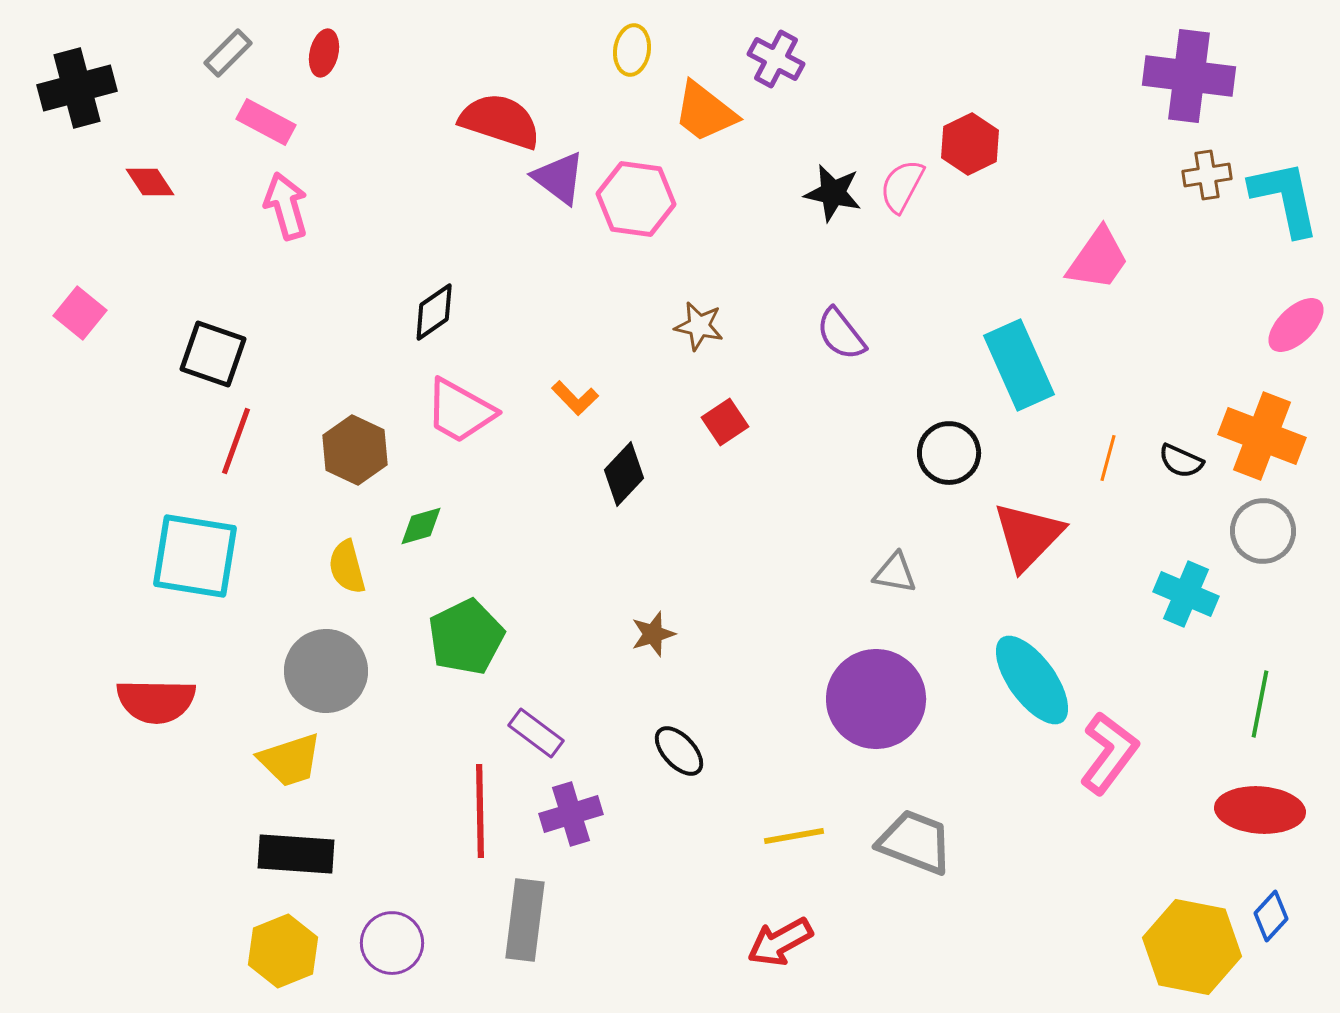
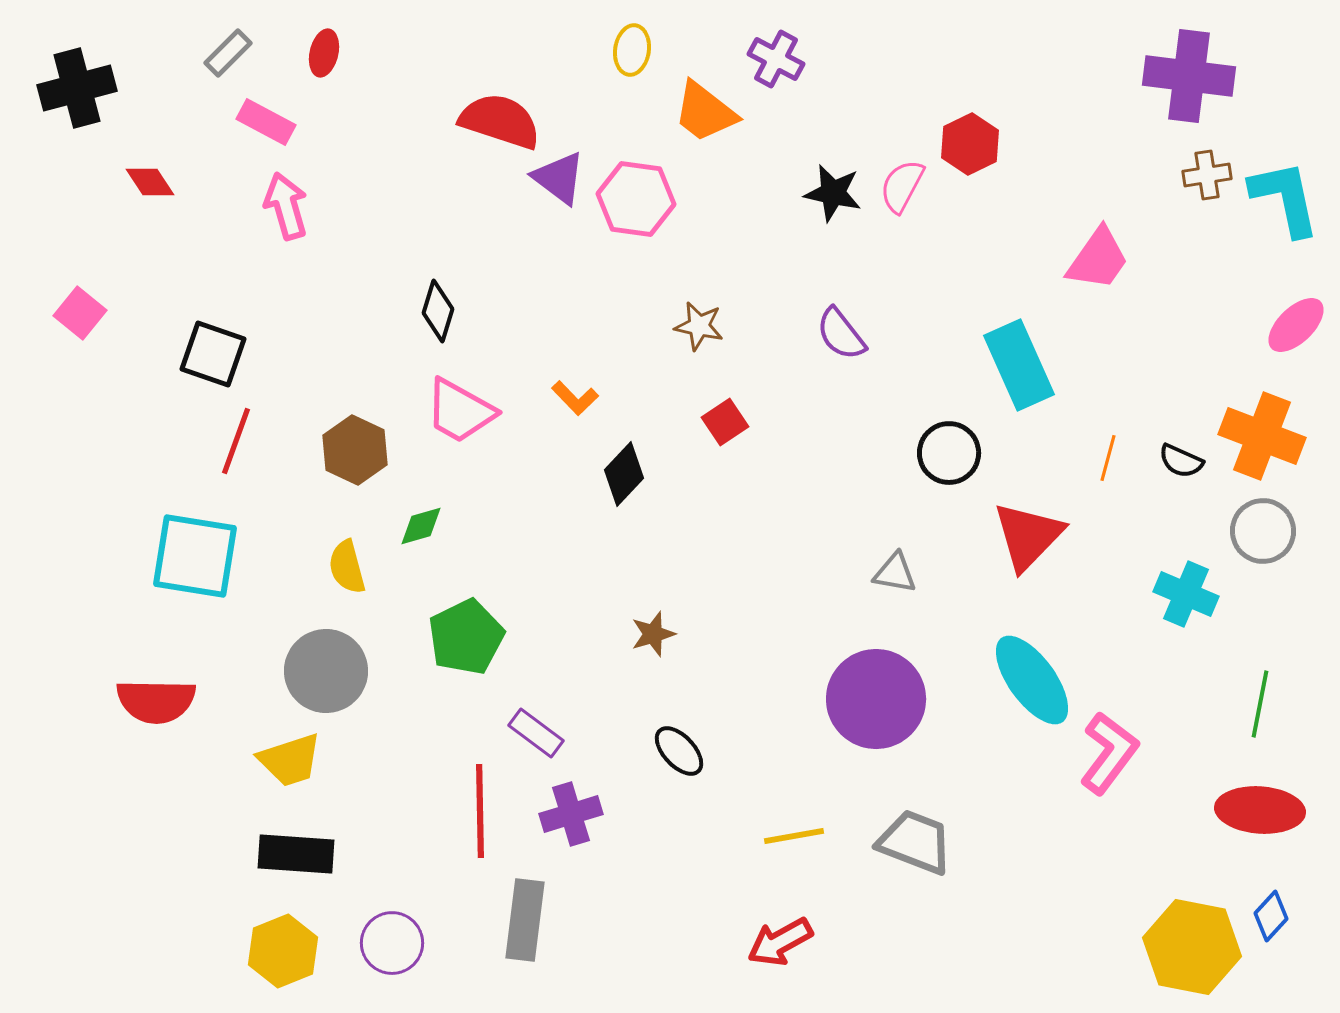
black diamond at (434, 312): moved 4 px right, 1 px up; rotated 38 degrees counterclockwise
